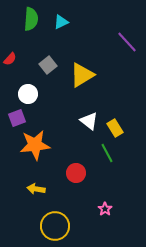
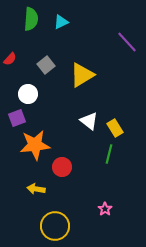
gray square: moved 2 px left
green line: moved 2 px right, 1 px down; rotated 42 degrees clockwise
red circle: moved 14 px left, 6 px up
